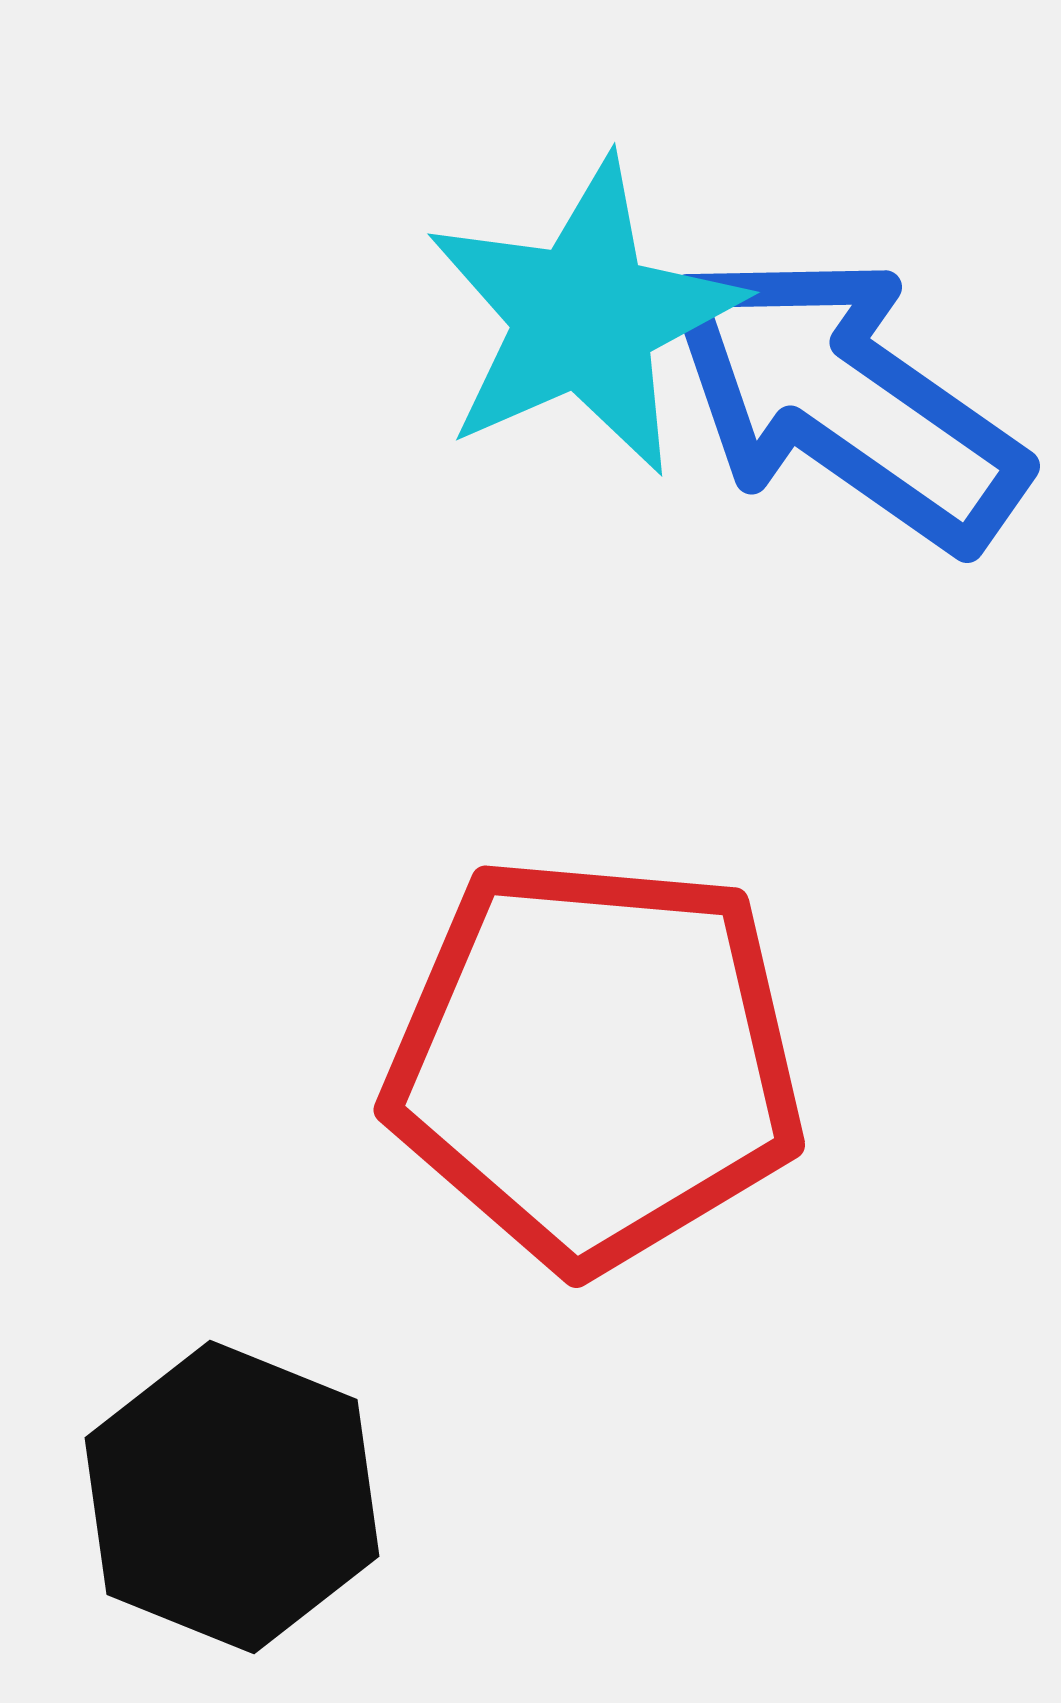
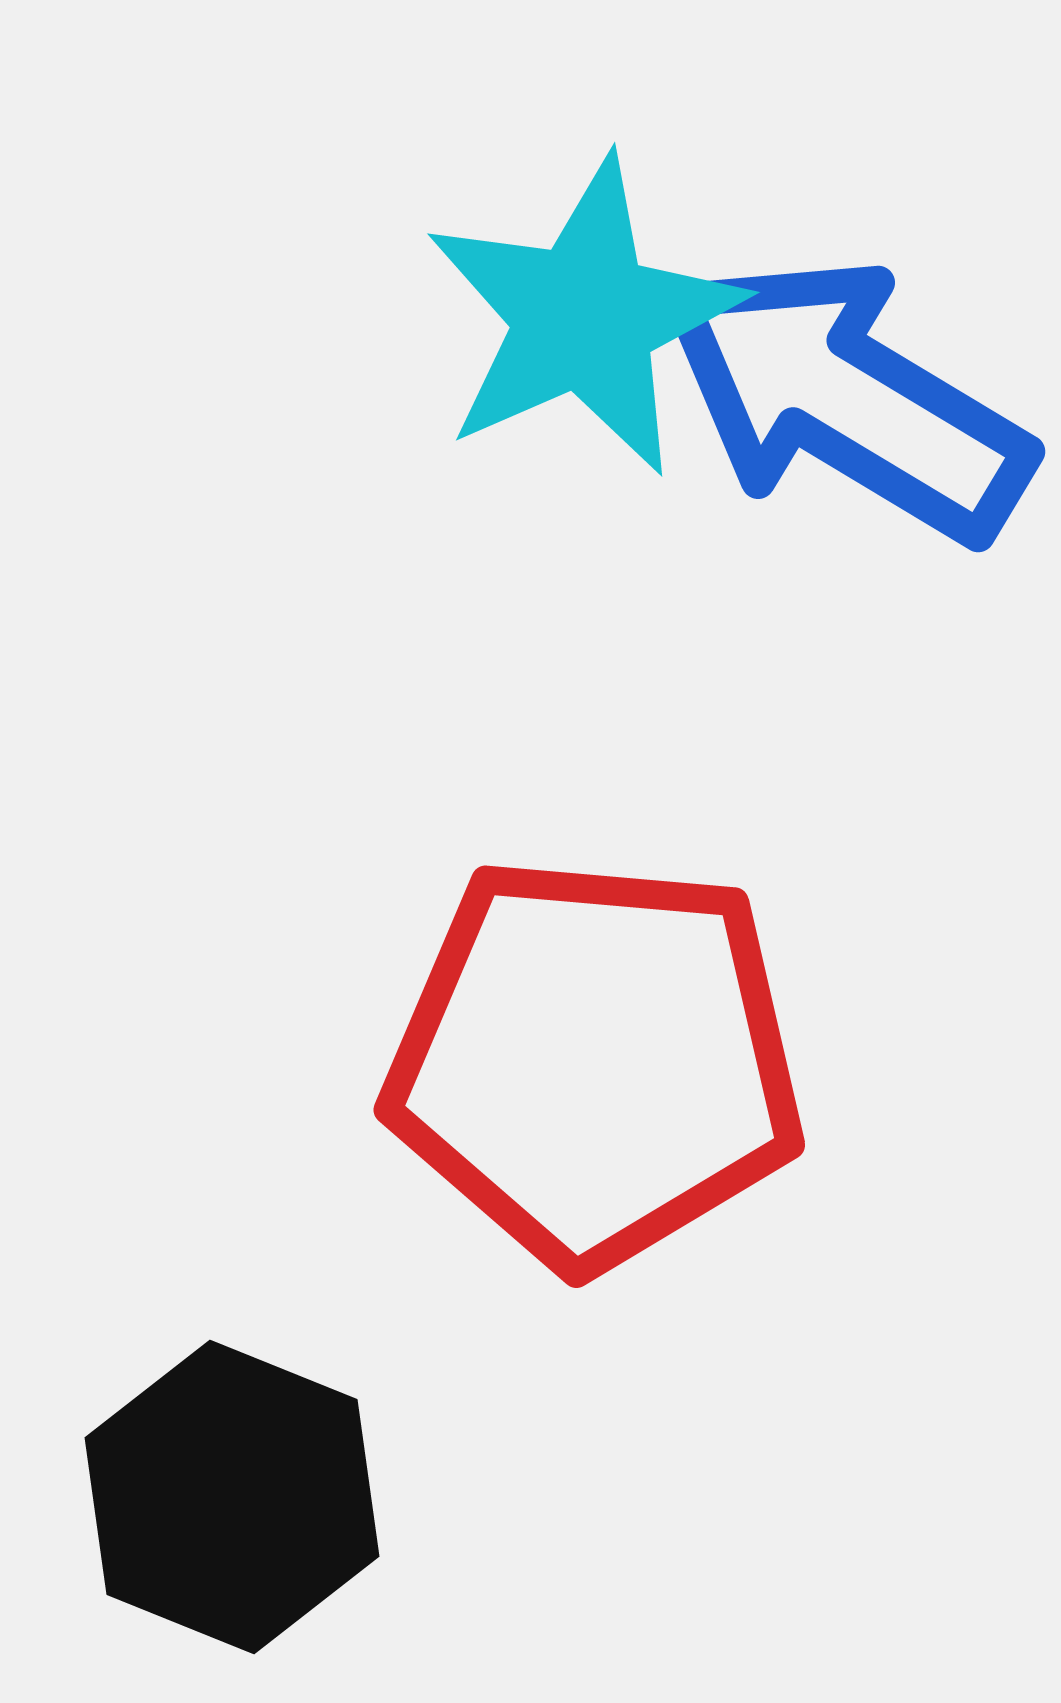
blue arrow: moved 1 px right, 2 px up; rotated 4 degrees counterclockwise
